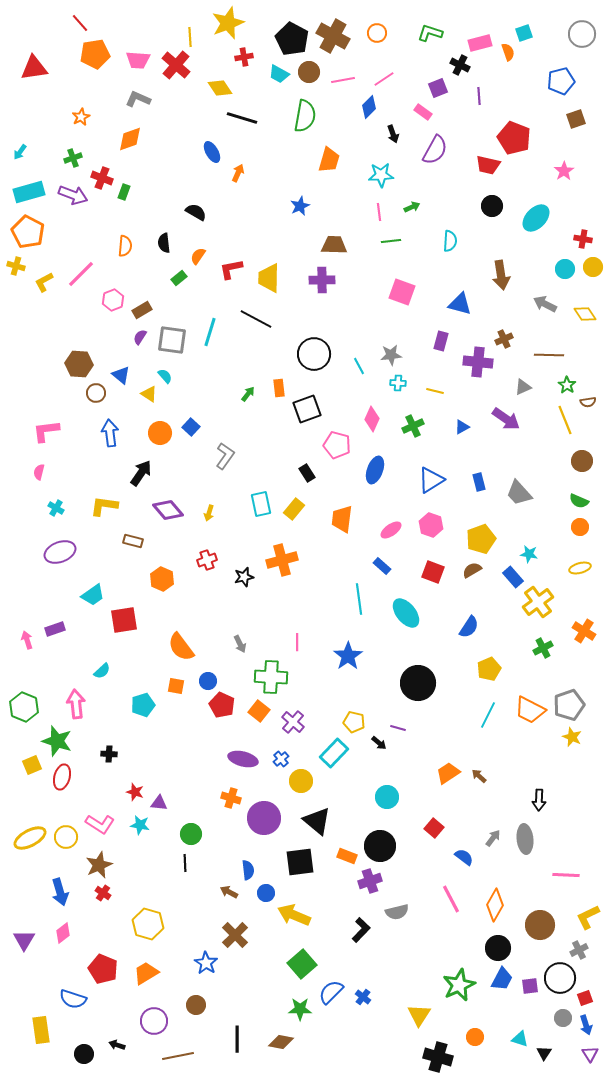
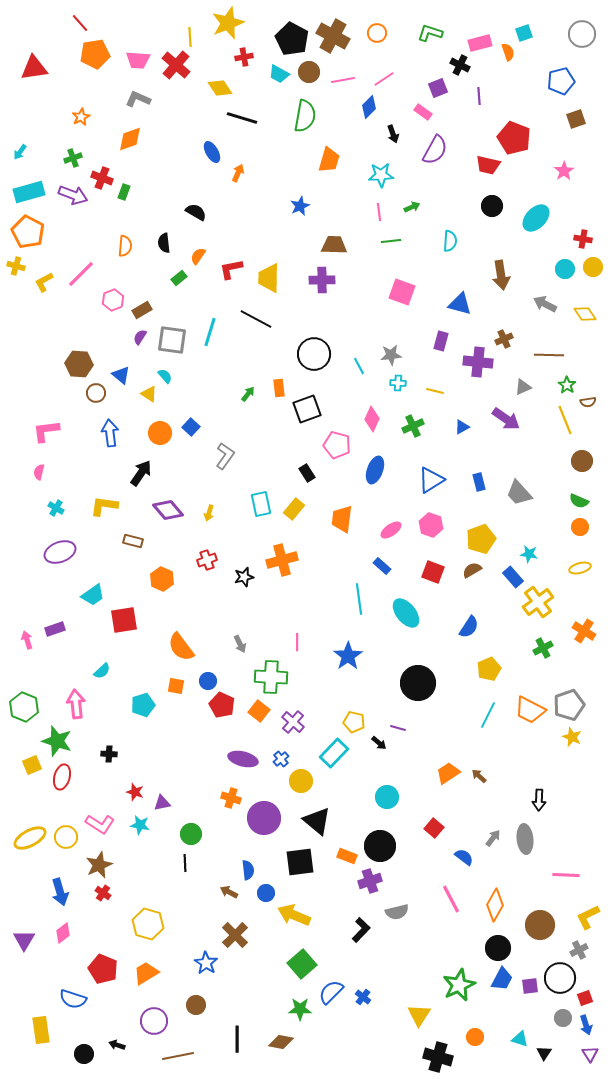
purple triangle at (159, 803): moved 3 px right; rotated 18 degrees counterclockwise
